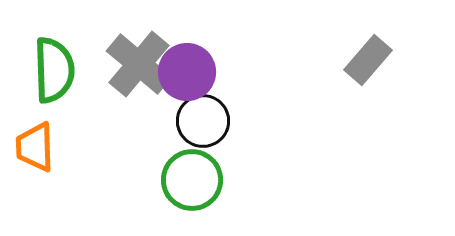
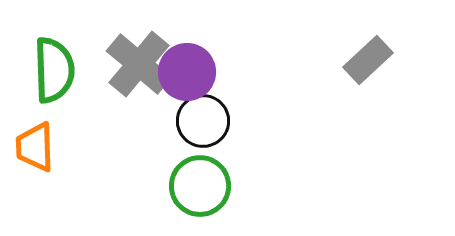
gray rectangle: rotated 6 degrees clockwise
green circle: moved 8 px right, 6 px down
